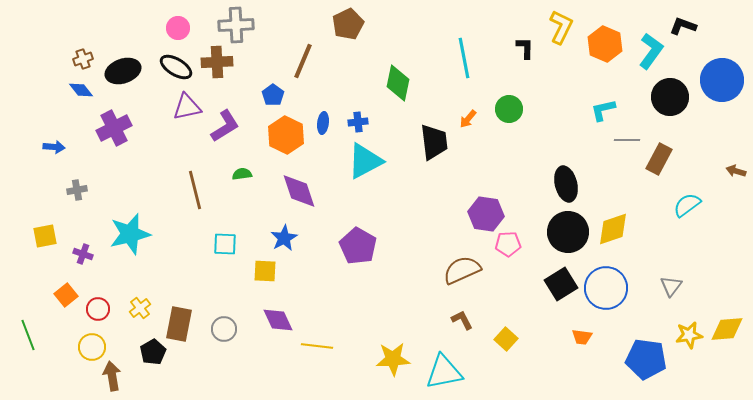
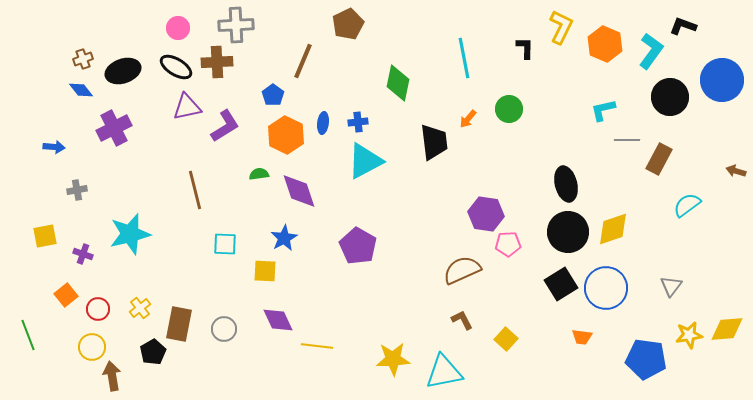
green semicircle at (242, 174): moved 17 px right
